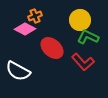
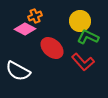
yellow circle: moved 1 px down
